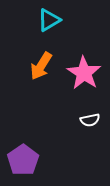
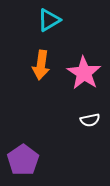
orange arrow: moved 1 px up; rotated 24 degrees counterclockwise
